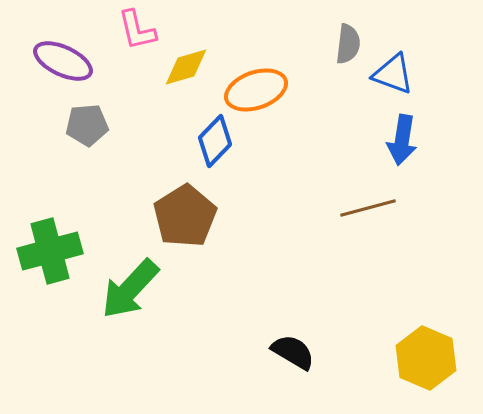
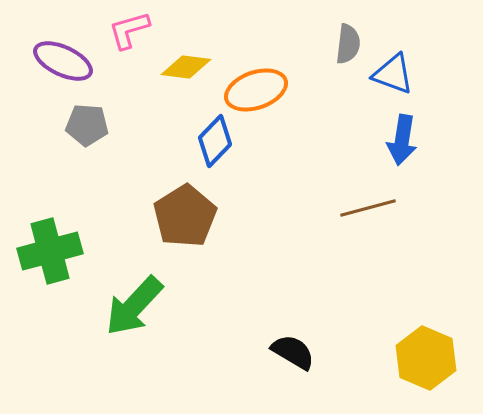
pink L-shape: moved 8 px left; rotated 87 degrees clockwise
yellow diamond: rotated 24 degrees clockwise
gray pentagon: rotated 9 degrees clockwise
green arrow: moved 4 px right, 17 px down
